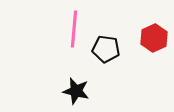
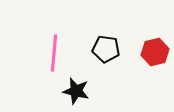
pink line: moved 20 px left, 24 px down
red hexagon: moved 1 px right, 14 px down; rotated 12 degrees clockwise
